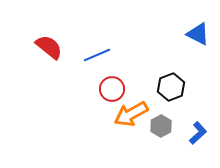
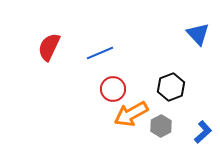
blue triangle: rotated 20 degrees clockwise
red semicircle: rotated 104 degrees counterclockwise
blue line: moved 3 px right, 2 px up
red circle: moved 1 px right
blue L-shape: moved 5 px right, 1 px up
